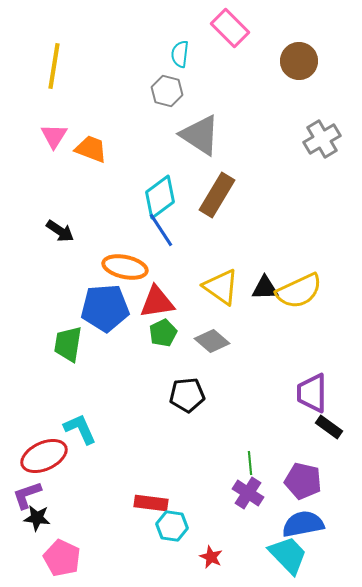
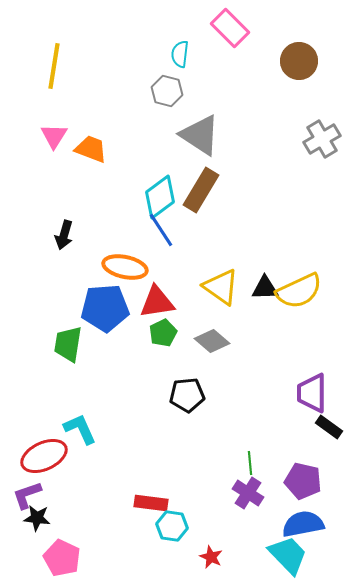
brown rectangle: moved 16 px left, 5 px up
black arrow: moved 4 px right, 4 px down; rotated 72 degrees clockwise
